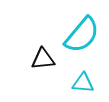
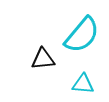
cyan triangle: moved 1 px down
